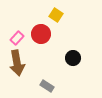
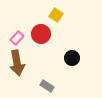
black circle: moved 1 px left
